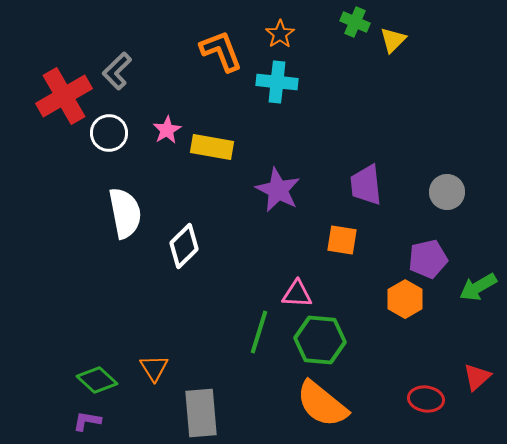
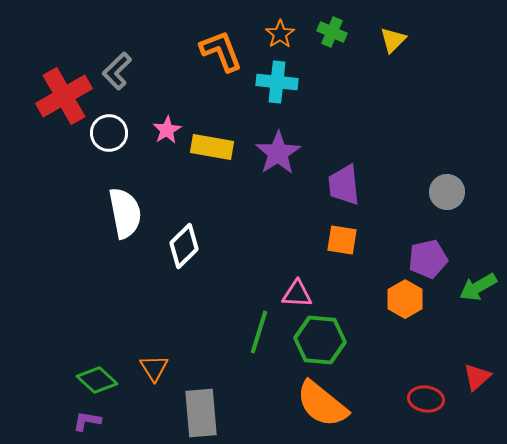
green cross: moved 23 px left, 10 px down
purple trapezoid: moved 22 px left
purple star: moved 37 px up; rotated 12 degrees clockwise
